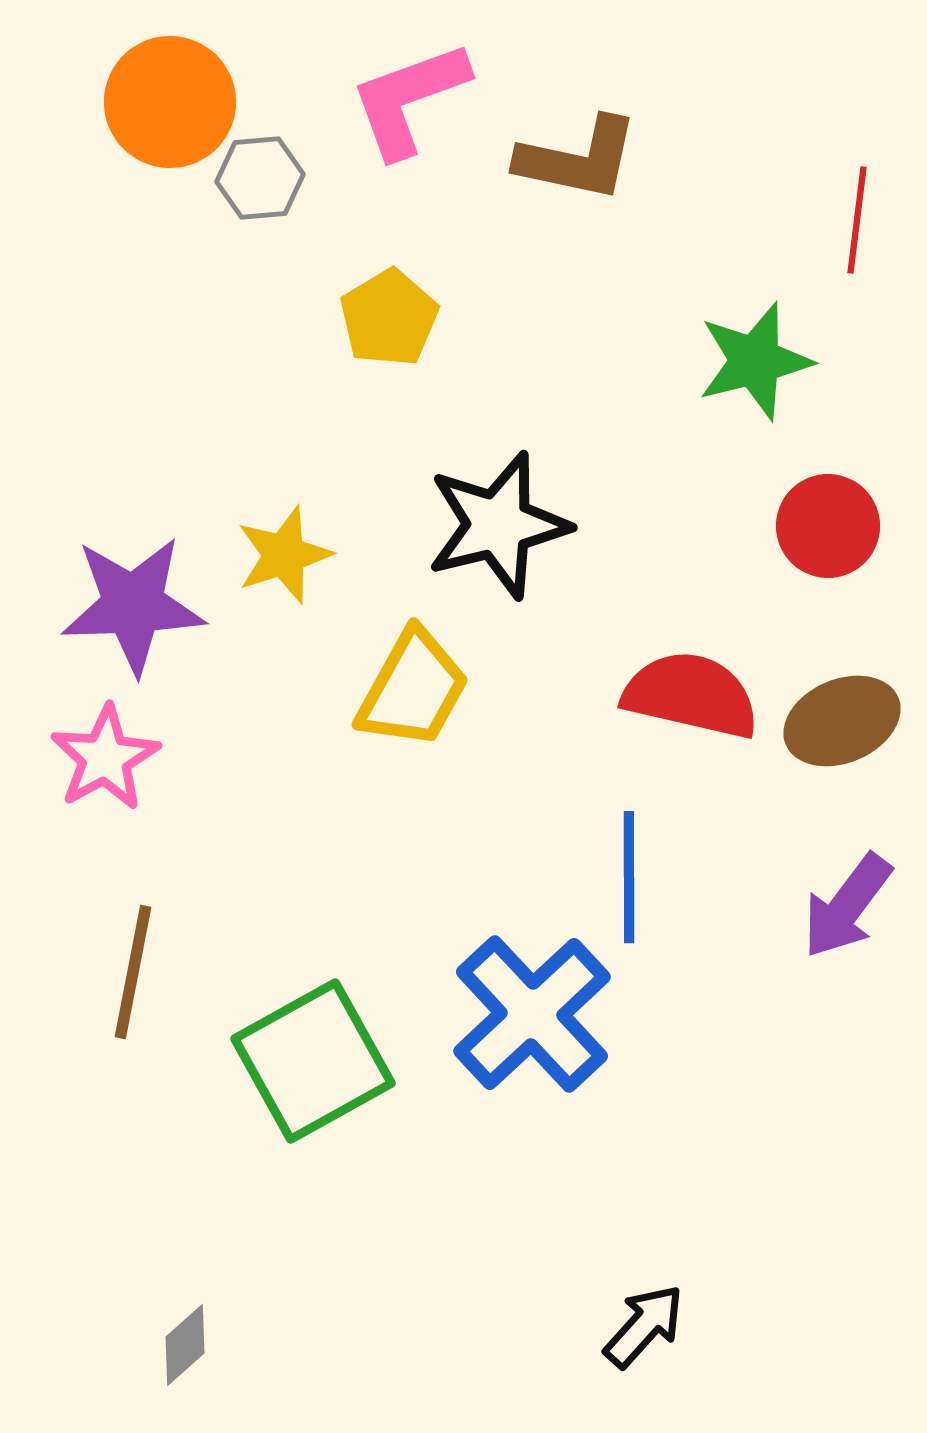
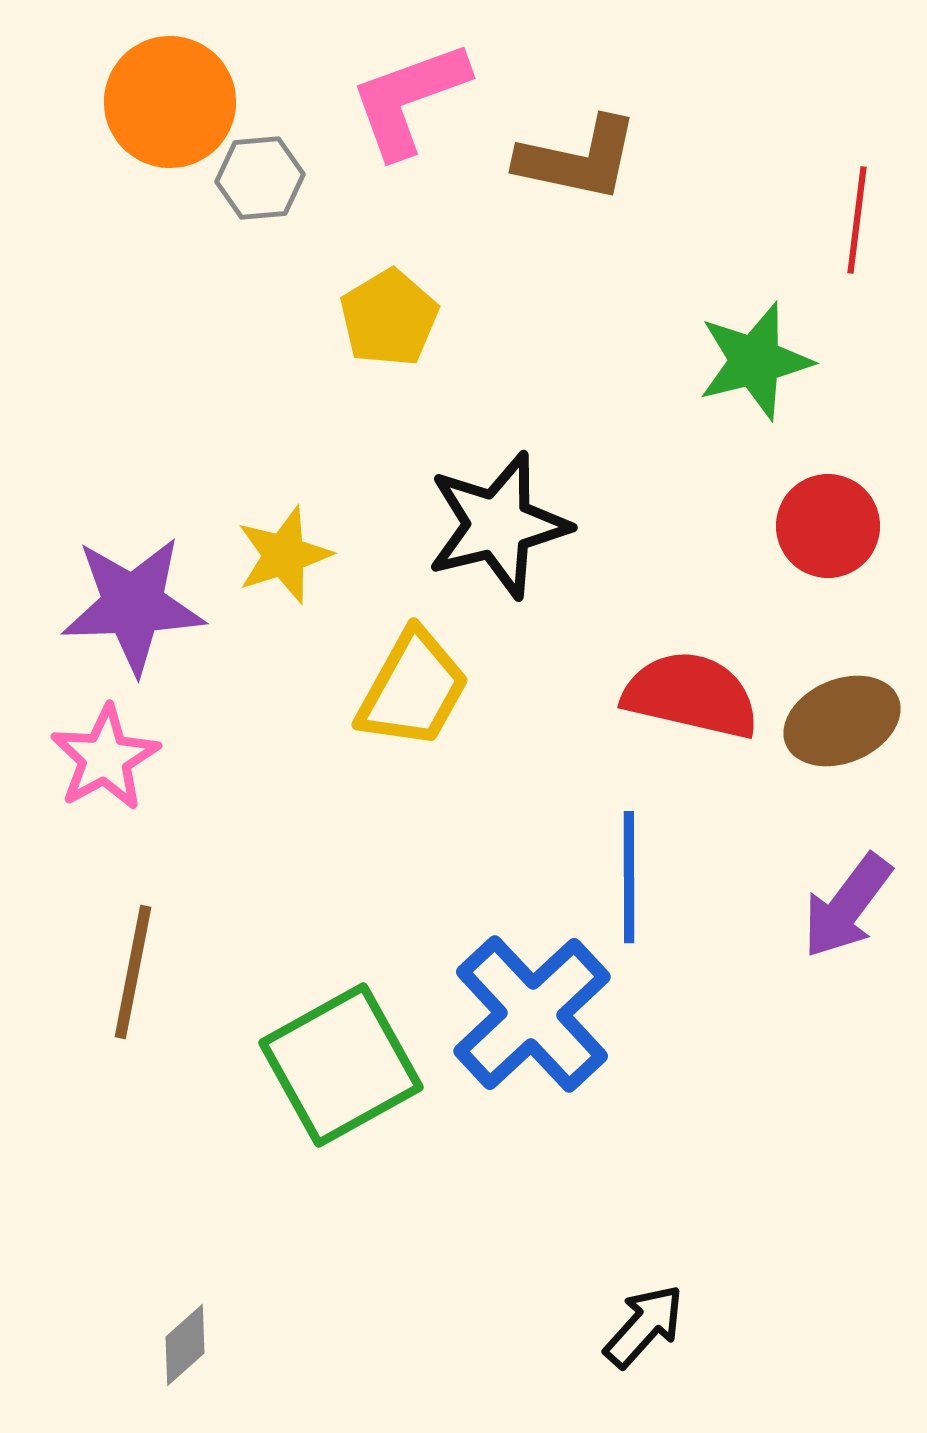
green square: moved 28 px right, 4 px down
